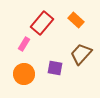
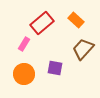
red rectangle: rotated 10 degrees clockwise
brown trapezoid: moved 2 px right, 5 px up
